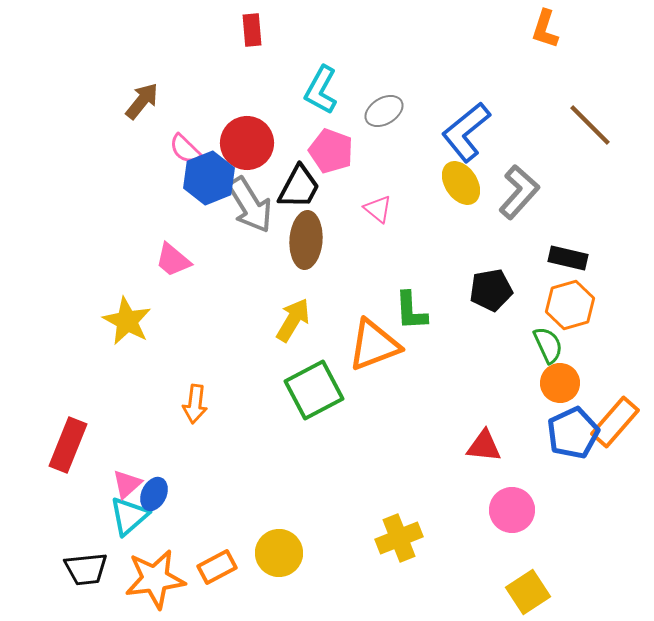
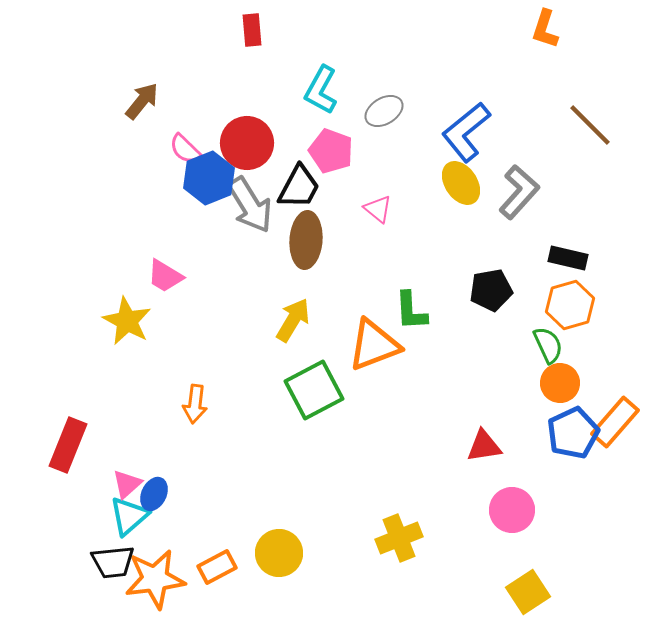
pink trapezoid at (173, 260): moved 8 px left, 16 px down; rotated 9 degrees counterclockwise
red triangle at (484, 446): rotated 15 degrees counterclockwise
black trapezoid at (86, 569): moved 27 px right, 7 px up
